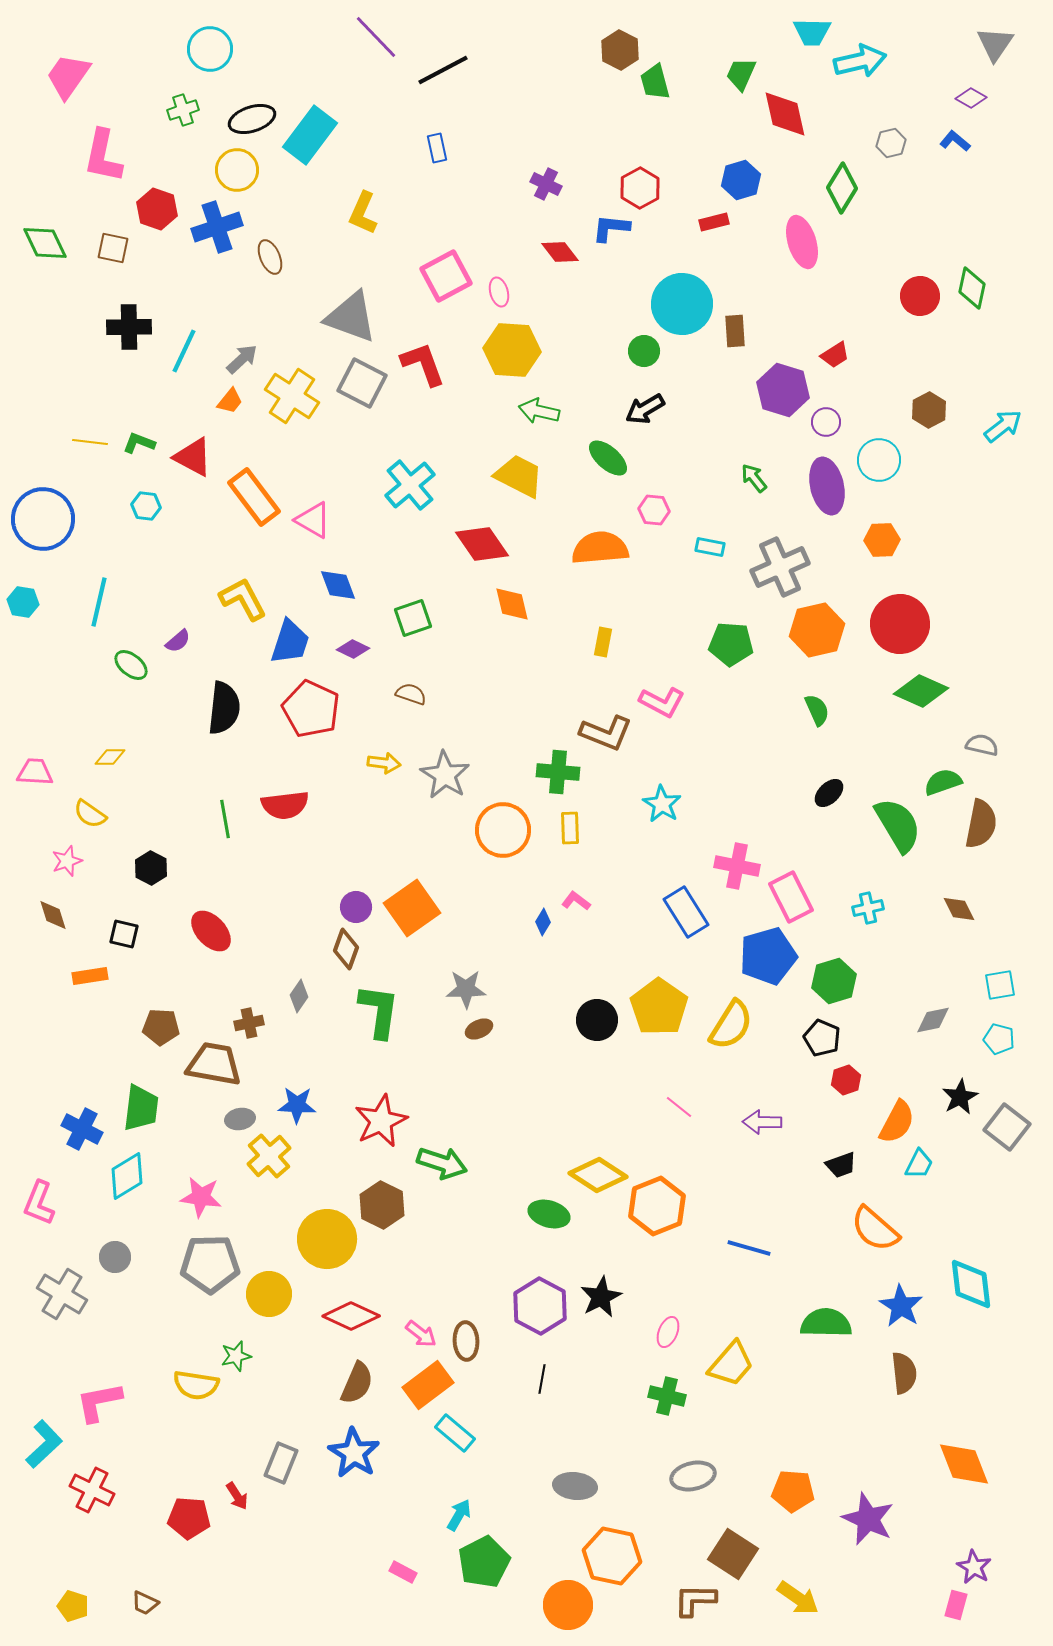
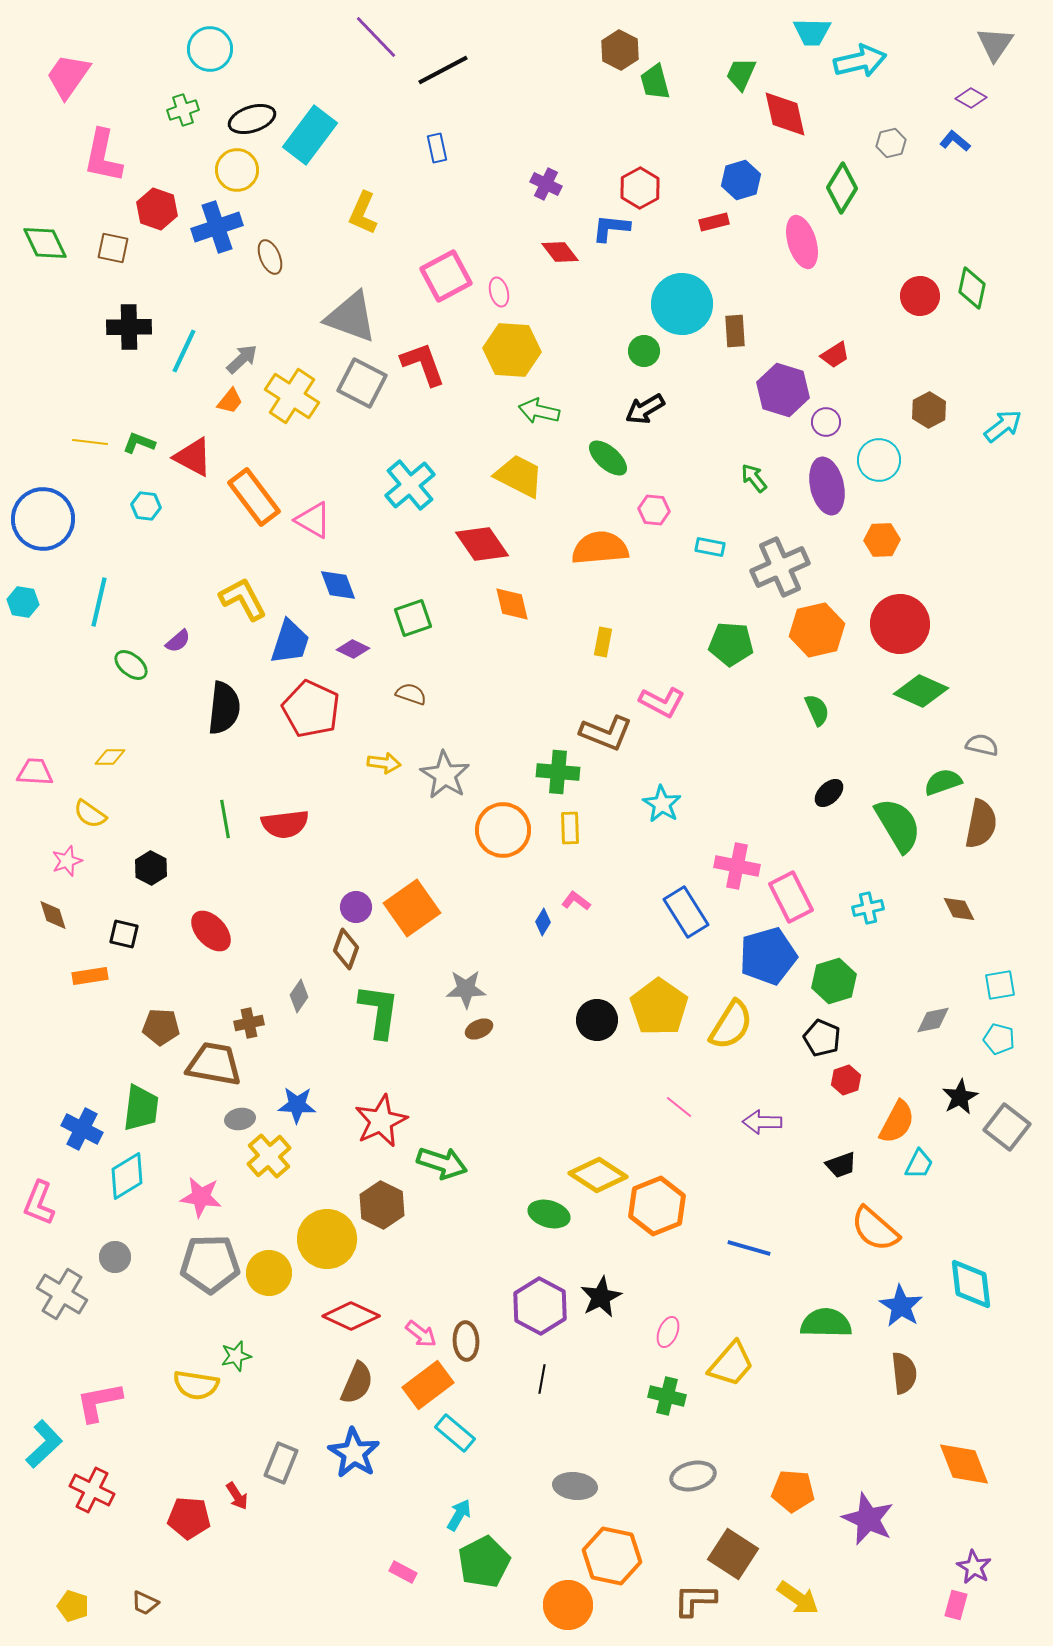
red semicircle at (285, 805): moved 19 px down
yellow circle at (269, 1294): moved 21 px up
